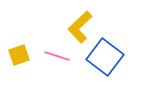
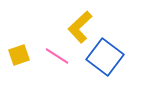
pink line: rotated 15 degrees clockwise
